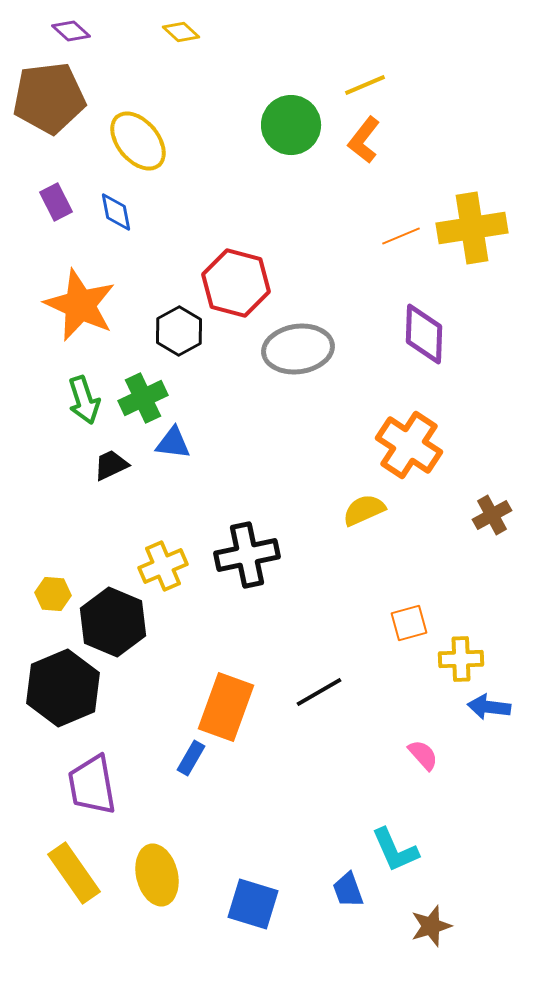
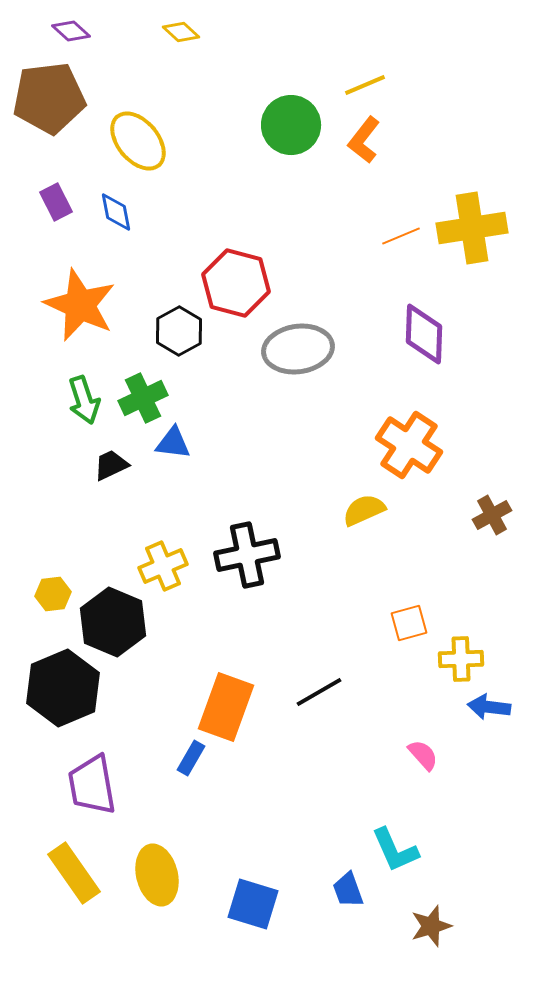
yellow hexagon at (53, 594): rotated 12 degrees counterclockwise
